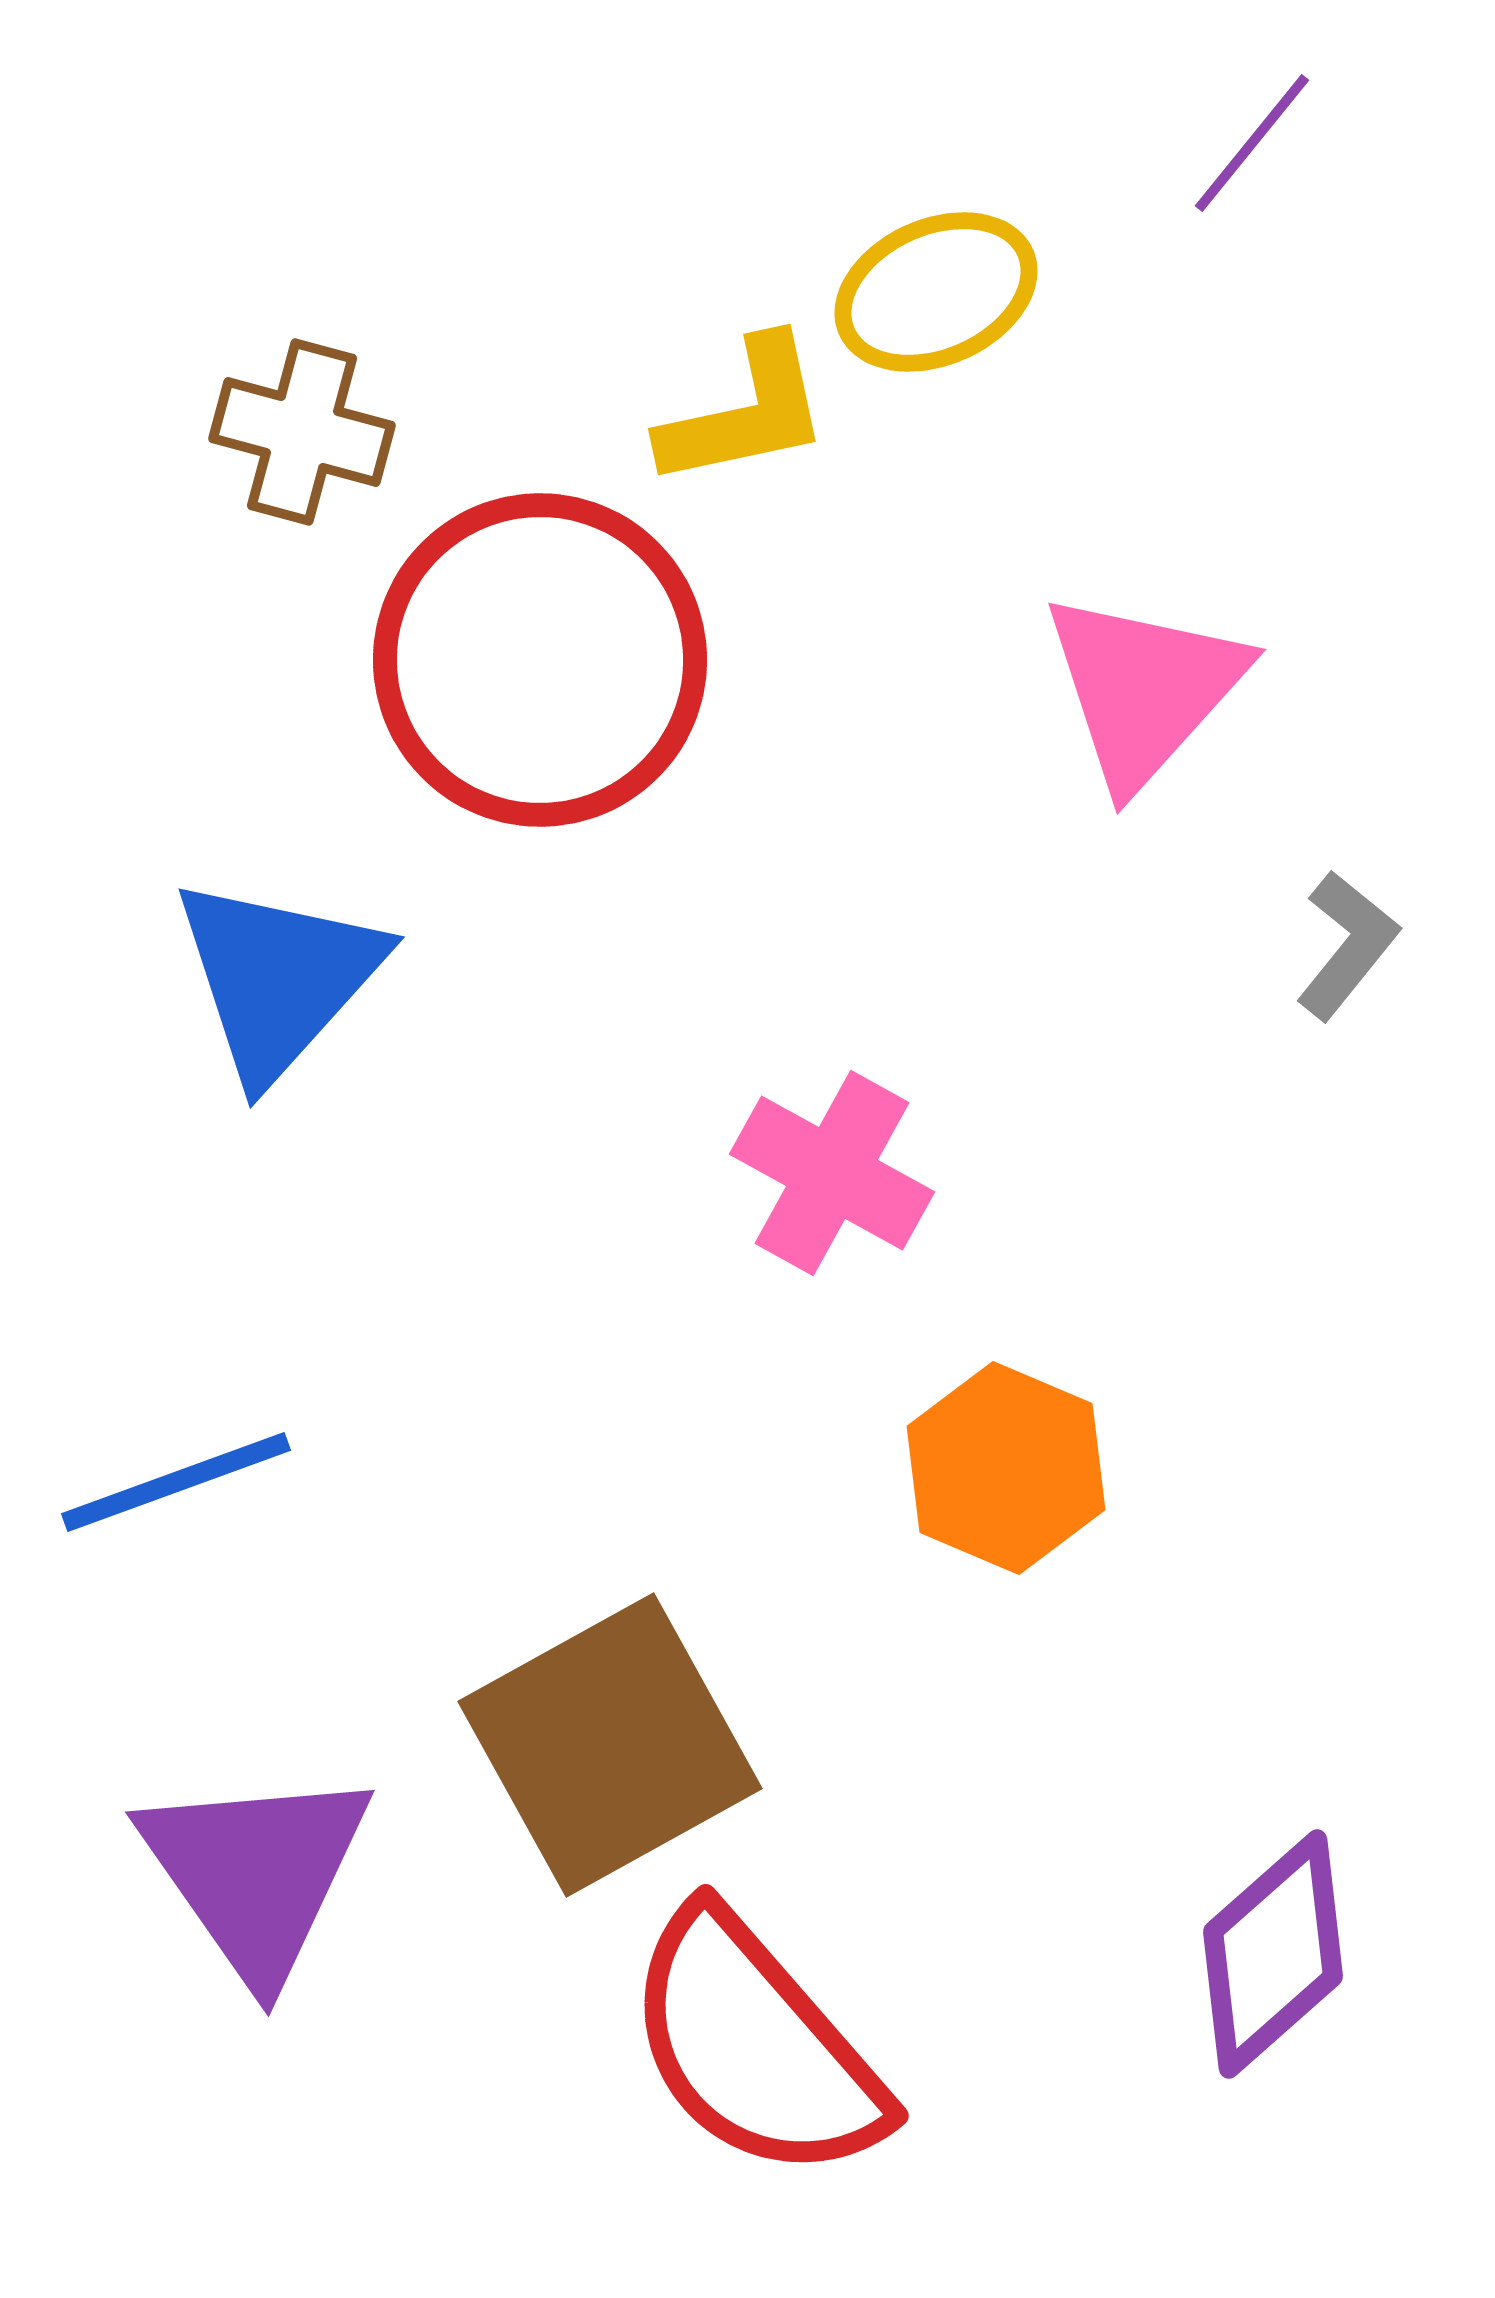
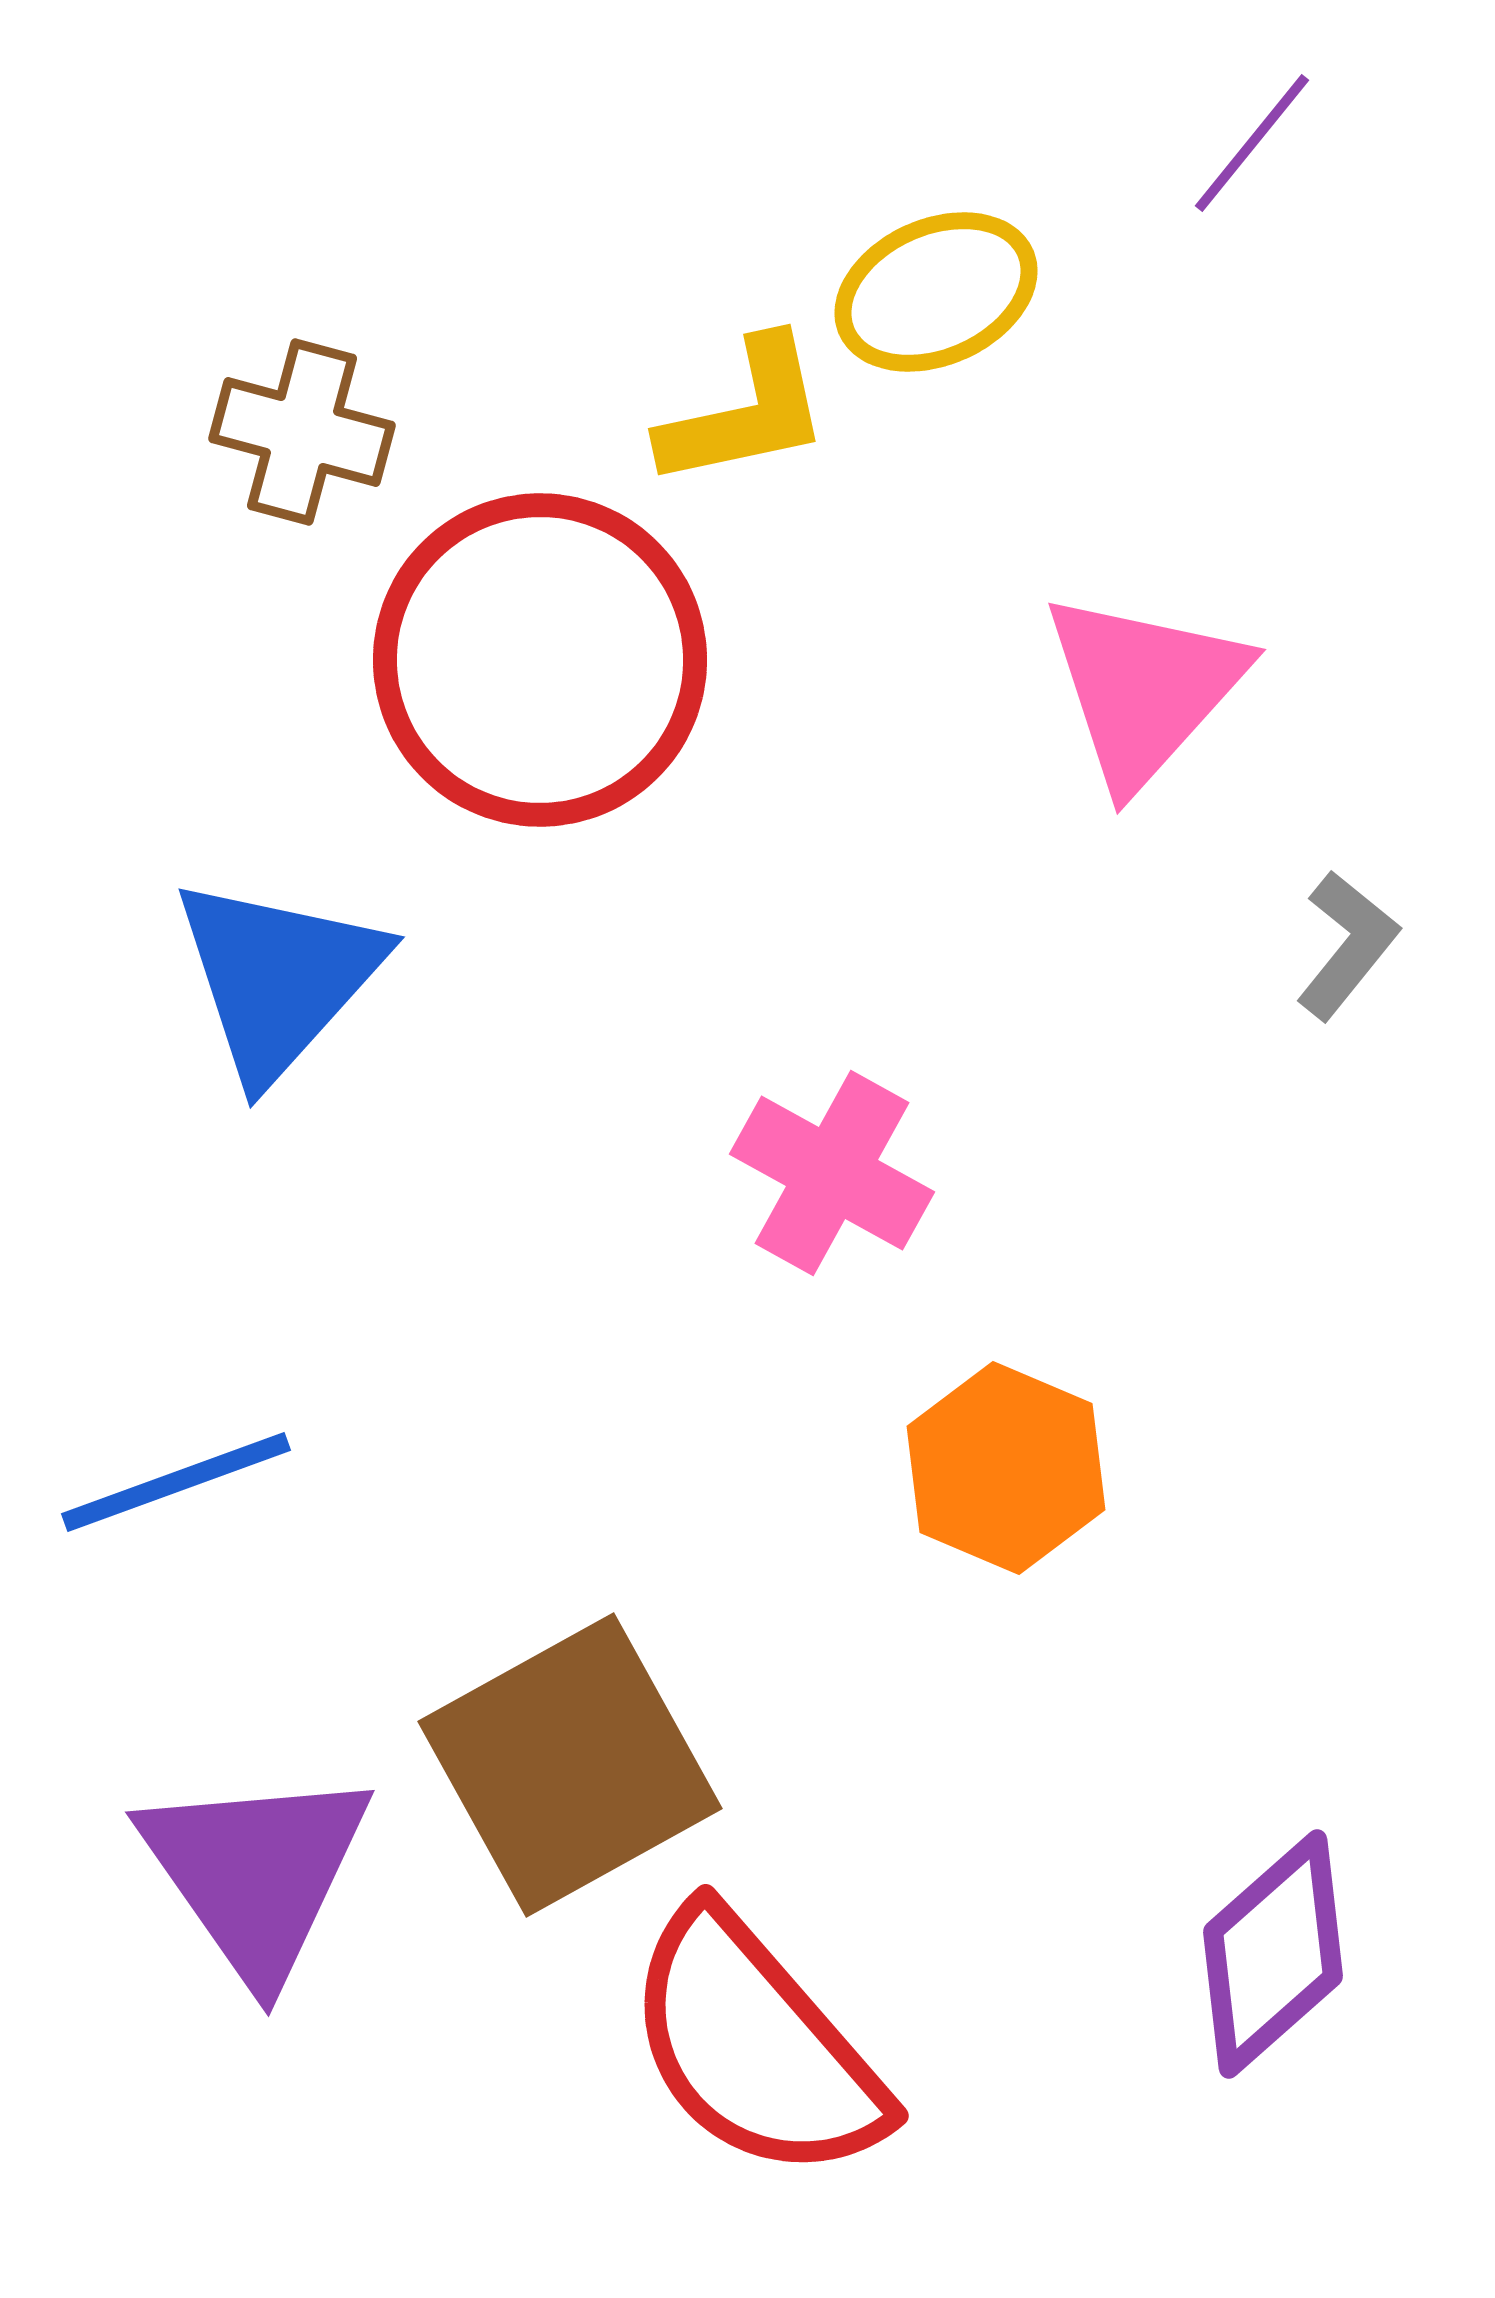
brown square: moved 40 px left, 20 px down
